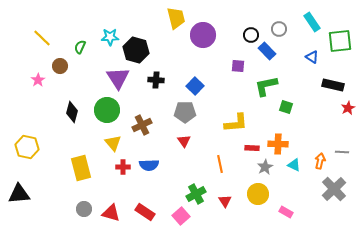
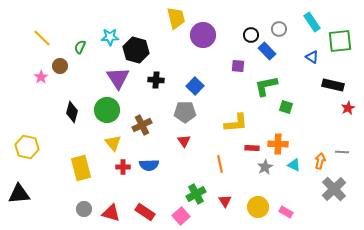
pink star at (38, 80): moved 3 px right, 3 px up
yellow circle at (258, 194): moved 13 px down
